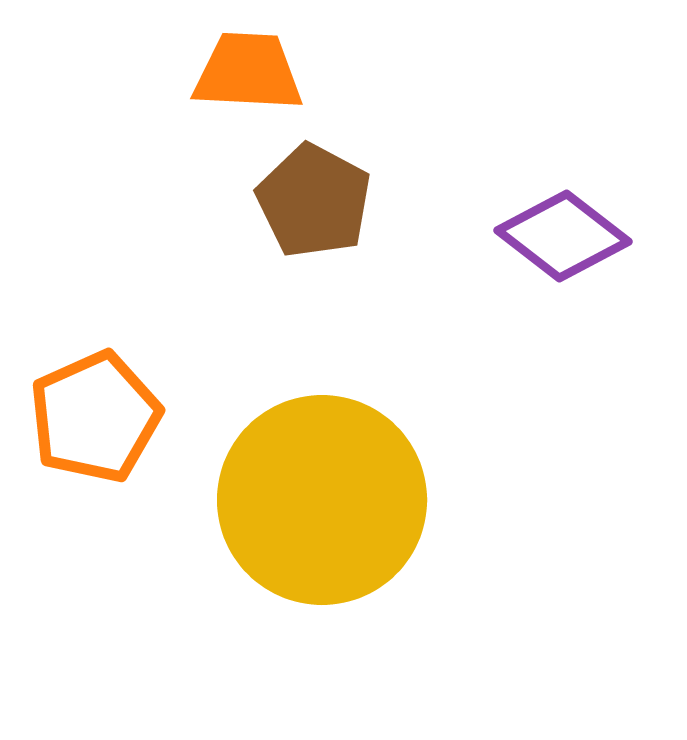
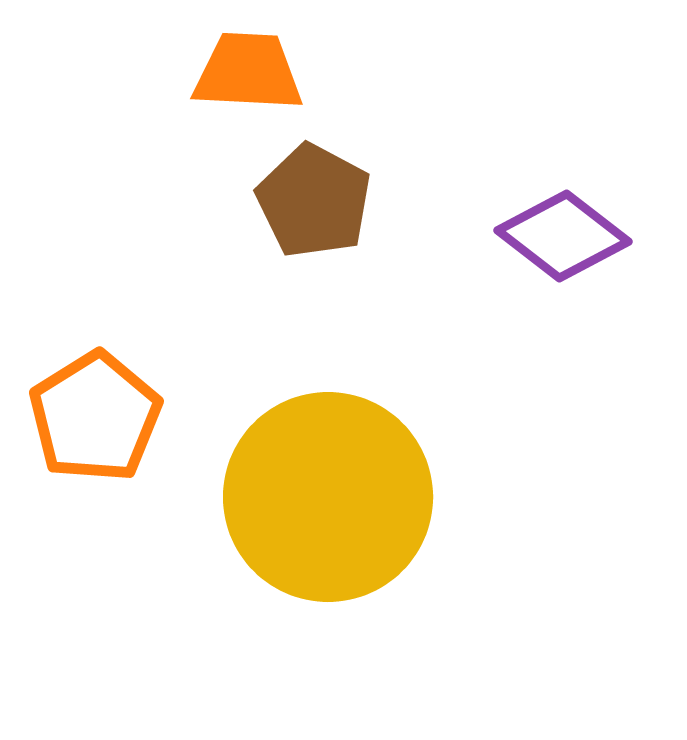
orange pentagon: rotated 8 degrees counterclockwise
yellow circle: moved 6 px right, 3 px up
